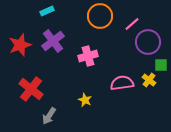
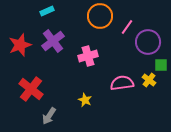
pink line: moved 5 px left, 3 px down; rotated 14 degrees counterclockwise
